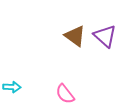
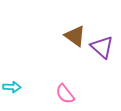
purple triangle: moved 3 px left, 11 px down
